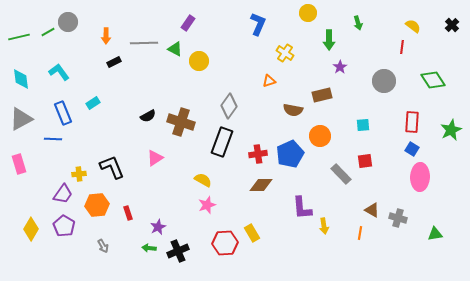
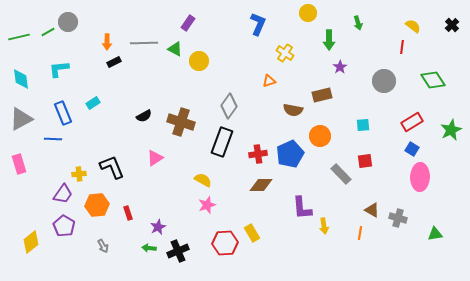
orange arrow at (106, 36): moved 1 px right, 6 px down
cyan L-shape at (59, 72): moved 3 px up; rotated 60 degrees counterclockwise
black semicircle at (148, 116): moved 4 px left
red rectangle at (412, 122): rotated 55 degrees clockwise
yellow diamond at (31, 229): moved 13 px down; rotated 20 degrees clockwise
